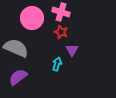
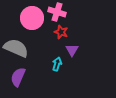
pink cross: moved 4 px left
purple semicircle: rotated 30 degrees counterclockwise
